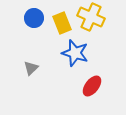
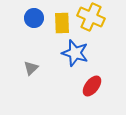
yellow rectangle: rotated 20 degrees clockwise
